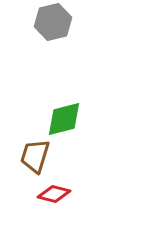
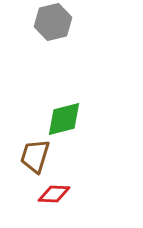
red diamond: rotated 12 degrees counterclockwise
